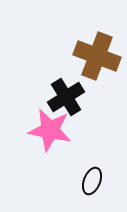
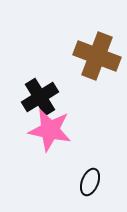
black cross: moved 26 px left
black ellipse: moved 2 px left, 1 px down
